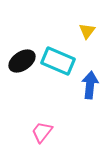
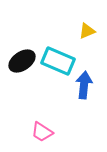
yellow triangle: rotated 30 degrees clockwise
blue arrow: moved 6 px left
pink trapezoid: rotated 95 degrees counterclockwise
